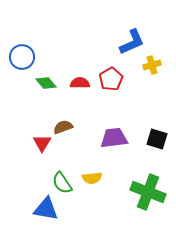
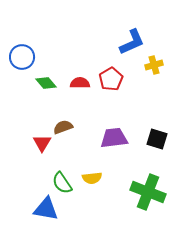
yellow cross: moved 2 px right
